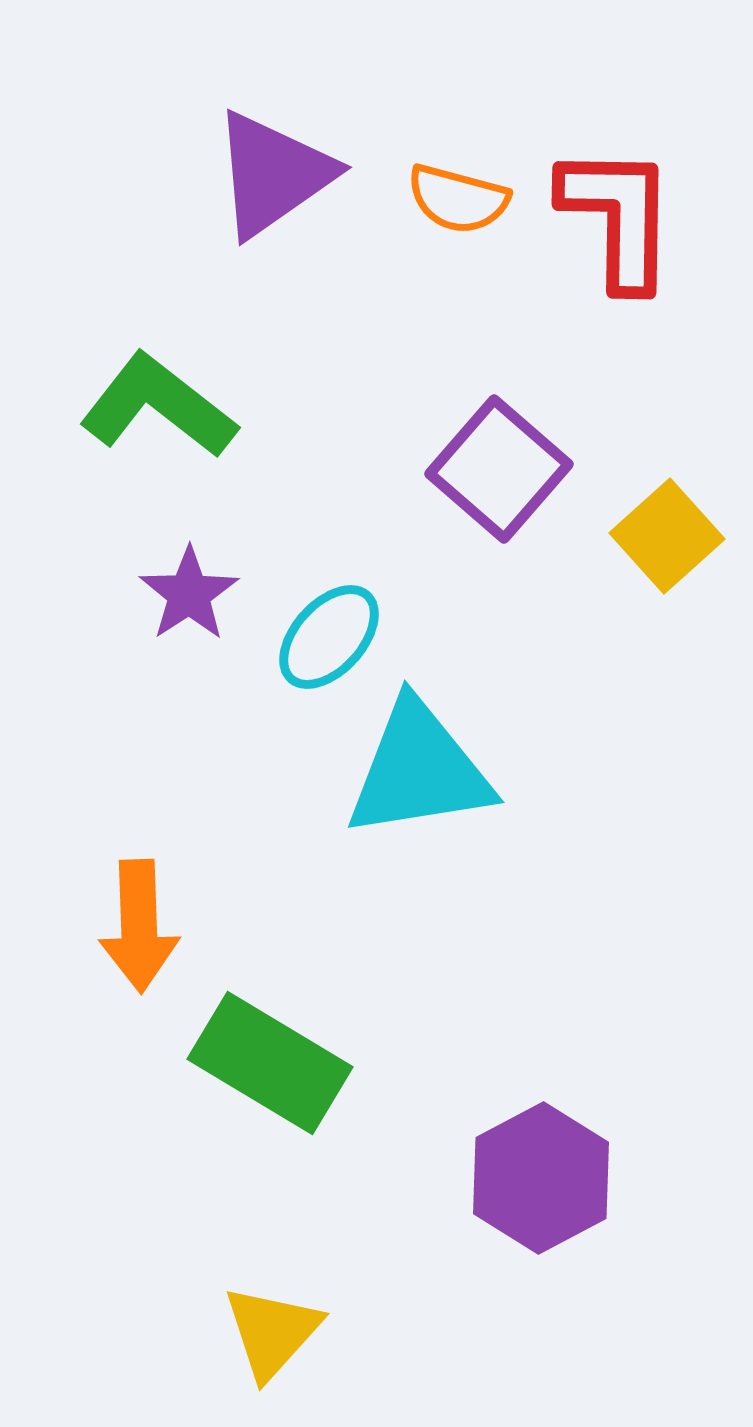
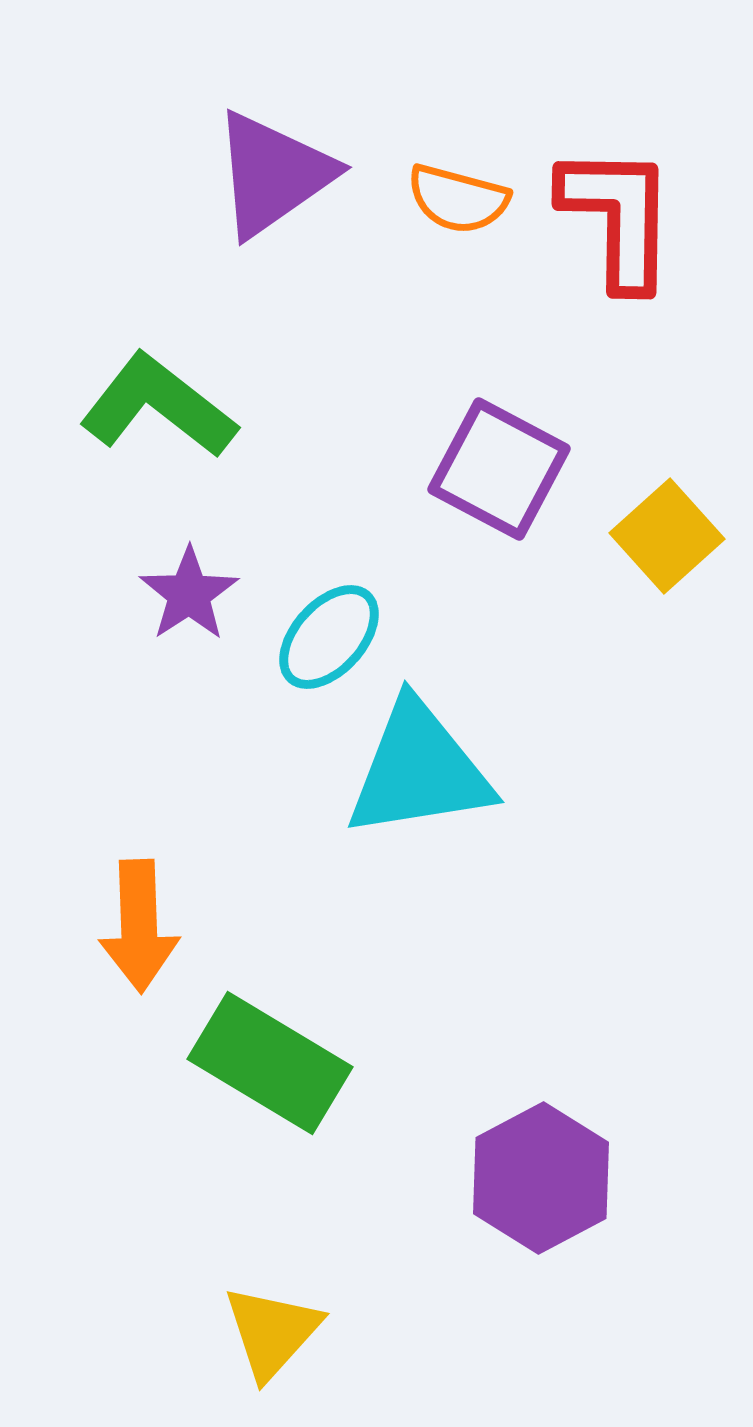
purple square: rotated 13 degrees counterclockwise
